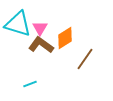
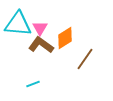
cyan triangle: rotated 12 degrees counterclockwise
cyan line: moved 3 px right
